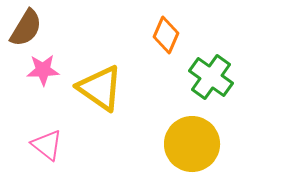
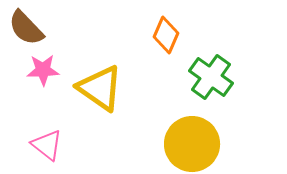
brown semicircle: rotated 105 degrees clockwise
